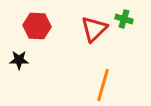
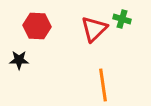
green cross: moved 2 px left
orange line: rotated 24 degrees counterclockwise
